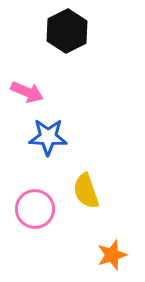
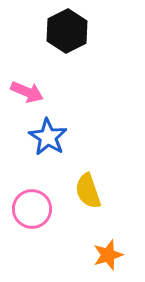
blue star: rotated 30 degrees clockwise
yellow semicircle: moved 2 px right
pink circle: moved 3 px left
orange star: moved 4 px left
